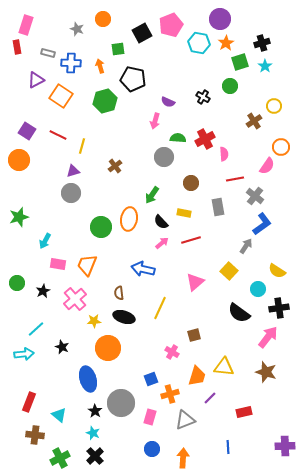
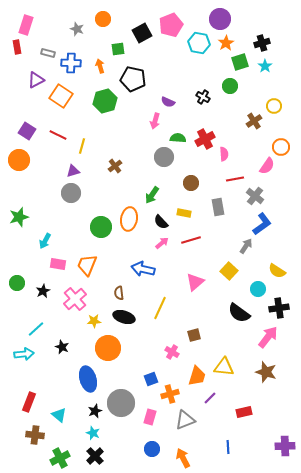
black star at (95, 411): rotated 16 degrees clockwise
orange arrow at (183, 458): rotated 30 degrees counterclockwise
